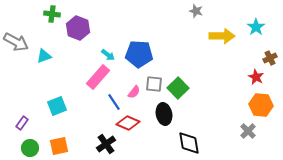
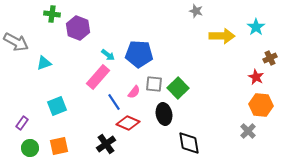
cyan triangle: moved 7 px down
